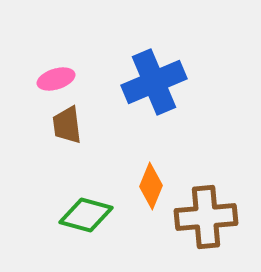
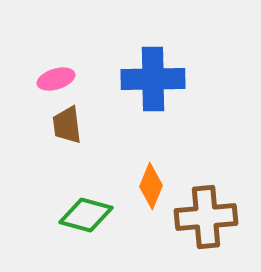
blue cross: moved 1 px left, 3 px up; rotated 22 degrees clockwise
